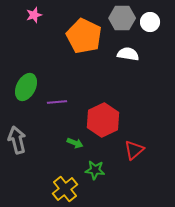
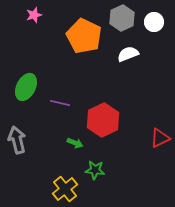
gray hexagon: rotated 25 degrees counterclockwise
white circle: moved 4 px right
white semicircle: rotated 30 degrees counterclockwise
purple line: moved 3 px right, 1 px down; rotated 18 degrees clockwise
red triangle: moved 26 px right, 12 px up; rotated 15 degrees clockwise
